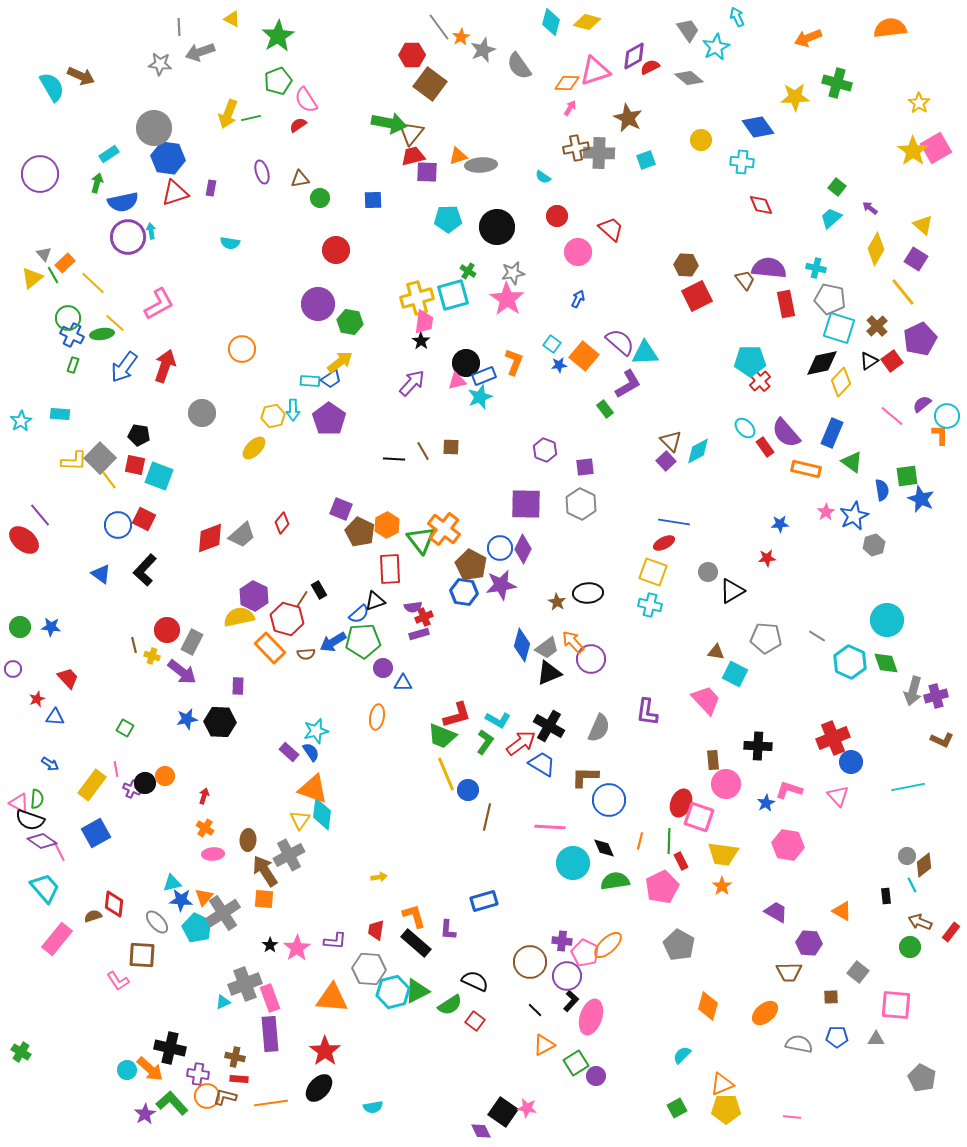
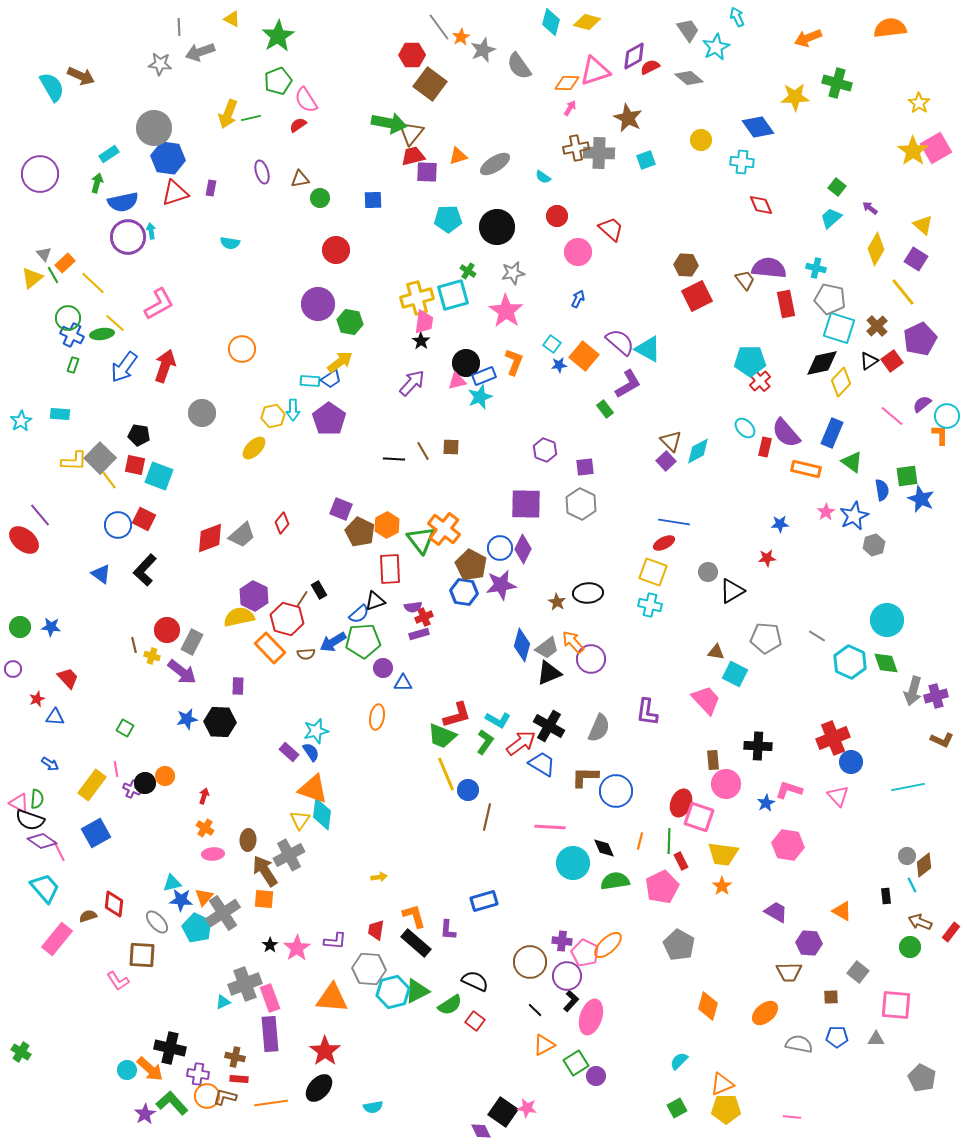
gray ellipse at (481, 165): moved 14 px right, 1 px up; rotated 28 degrees counterclockwise
pink star at (507, 299): moved 1 px left, 12 px down
cyan triangle at (645, 353): moved 3 px right, 4 px up; rotated 32 degrees clockwise
red rectangle at (765, 447): rotated 48 degrees clockwise
blue circle at (609, 800): moved 7 px right, 9 px up
brown semicircle at (93, 916): moved 5 px left
cyan semicircle at (682, 1055): moved 3 px left, 6 px down
